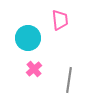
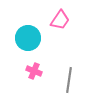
pink trapezoid: rotated 40 degrees clockwise
pink cross: moved 2 px down; rotated 28 degrees counterclockwise
